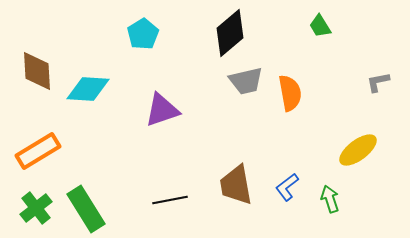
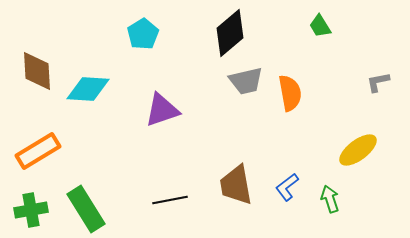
green cross: moved 5 px left, 2 px down; rotated 28 degrees clockwise
